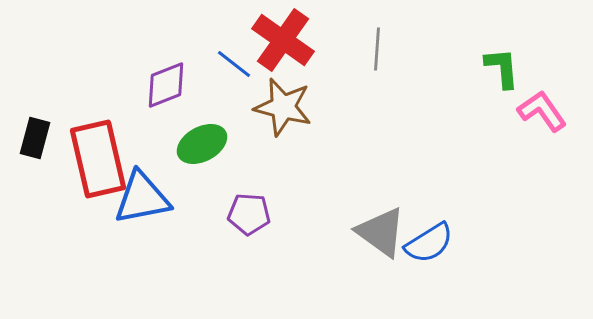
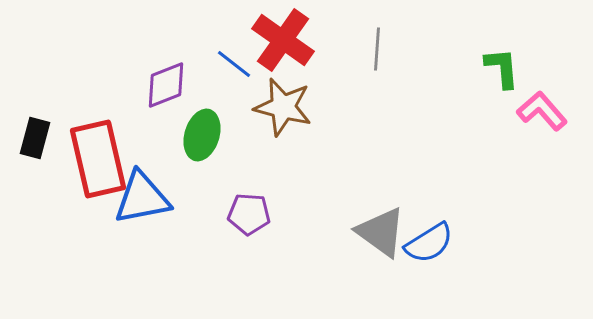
pink L-shape: rotated 6 degrees counterclockwise
green ellipse: moved 9 px up; rotated 45 degrees counterclockwise
